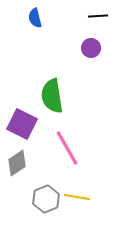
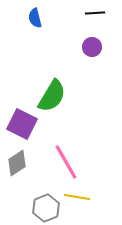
black line: moved 3 px left, 3 px up
purple circle: moved 1 px right, 1 px up
green semicircle: rotated 140 degrees counterclockwise
pink line: moved 1 px left, 14 px down
gray hexagon: moved 9 px down
